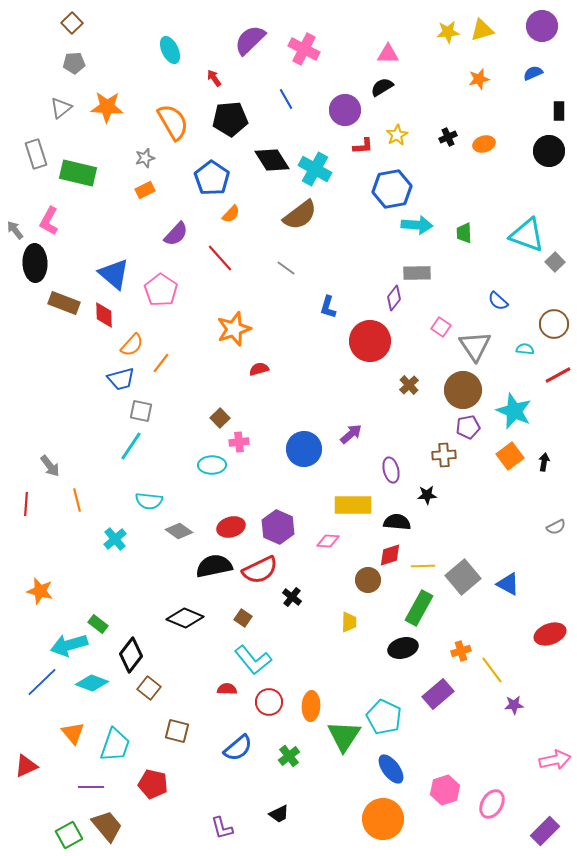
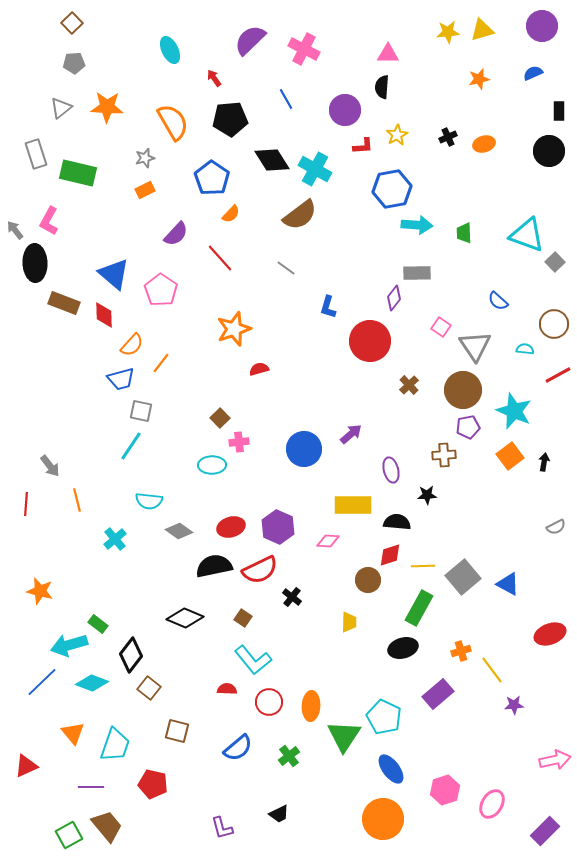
black semicircle at (382, 87): rotated 55 degrees counterclockwise
